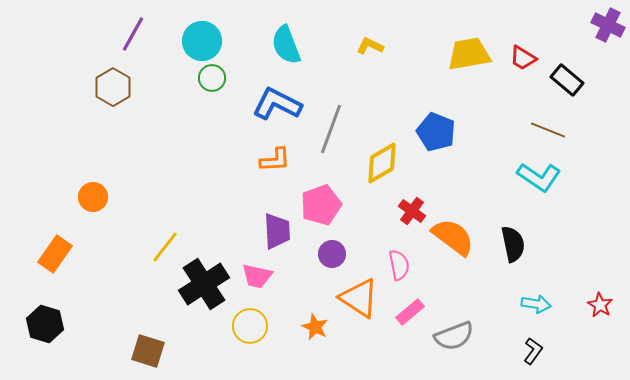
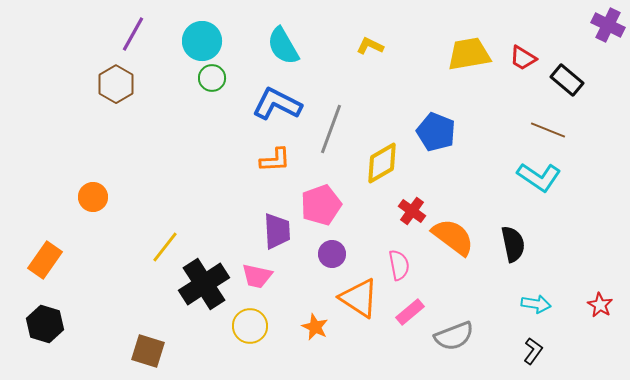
cyan semicircle: moved 3 px left, 1 px down; rotated 9 degrees counterclockwise
brown hexagon: moved 3 px right, 3 px up
orange rectangle: moved 10 px left, 6 px down
